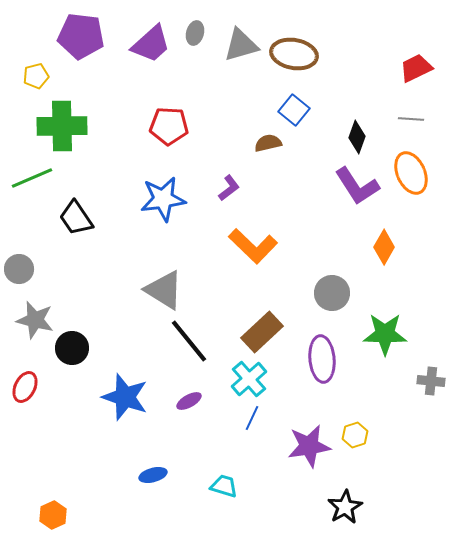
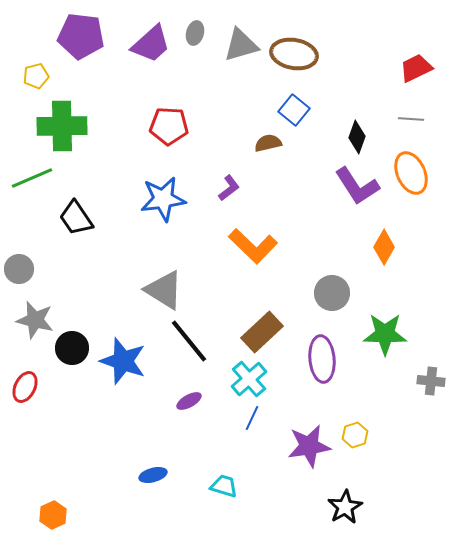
blue star at (125, 397): moved 2 px left, 36 px up
